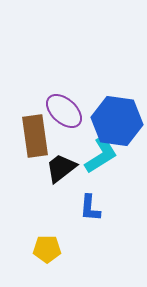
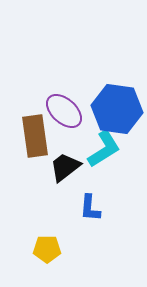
blue hexagon: moved 12 px up
cyan L-shape: moved 3 px right, 6 px up
black trapezoid: moved 4 px right, 1 px up
